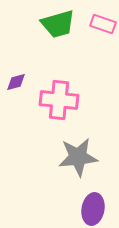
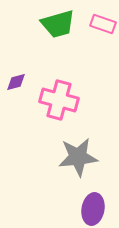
pink cross: rotated 9 degrees clockwise
